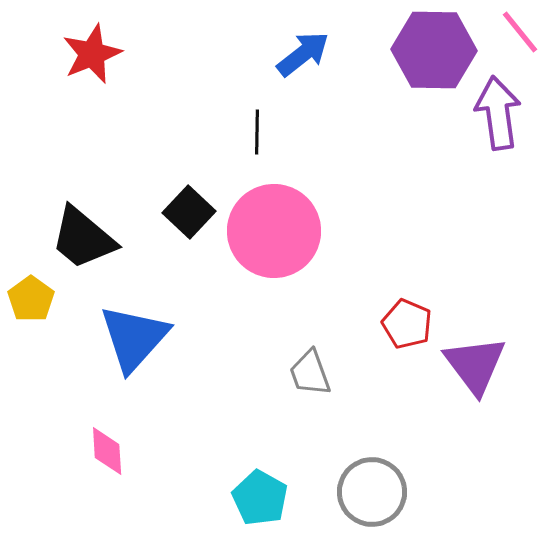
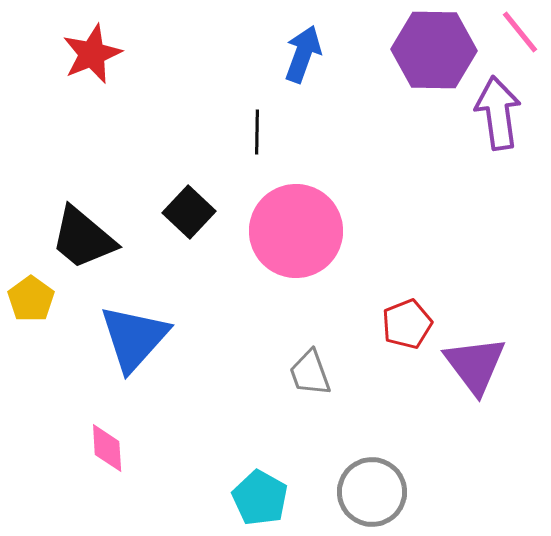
blue arrow: rotated 32 degrees counterclockwise
pink circle: moved 22 px right
red pentagon: rotated 27 degrees clockwise
pink diamond: moved 3 px up
